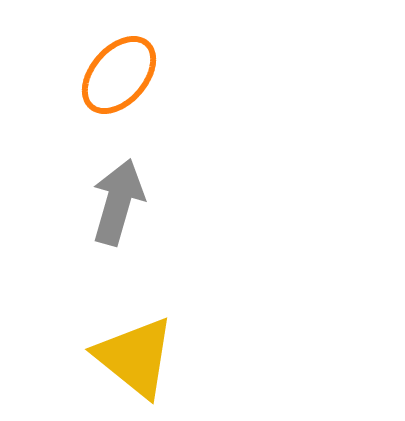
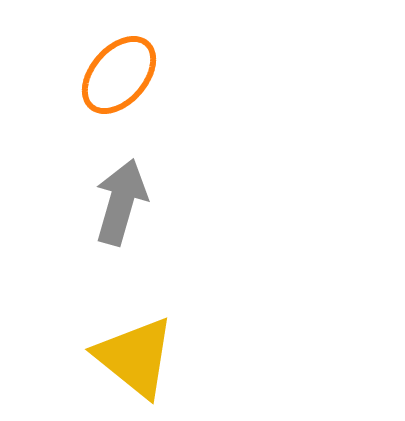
gray arrow: moved 3 px right
